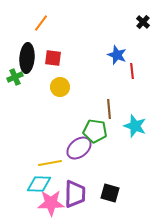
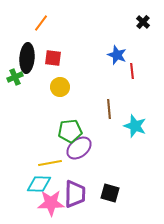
green pentagon: moved 25 px left; rotated 15 degrees counterclockwise
